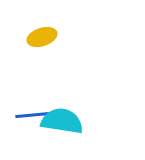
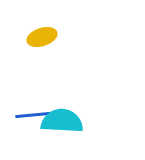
cyan semicircle: rotated 6 degrees counterclockwise
